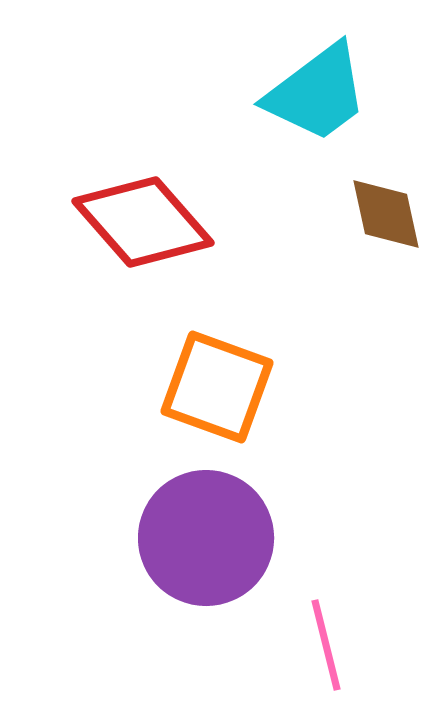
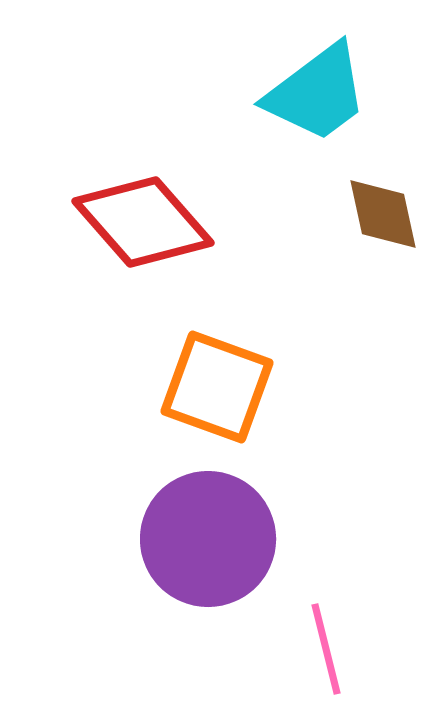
brown diamond: moved 3 px left
purple circle: moved 2 px right, 1 px down
pink line: moved 4 px down
